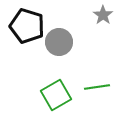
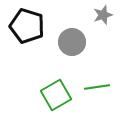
gray star: rotated 18 degrees clockwise
gray circle: moved 13 px right
